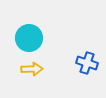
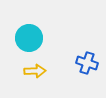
yellow arrow: moved 3 px right, 2 px down
